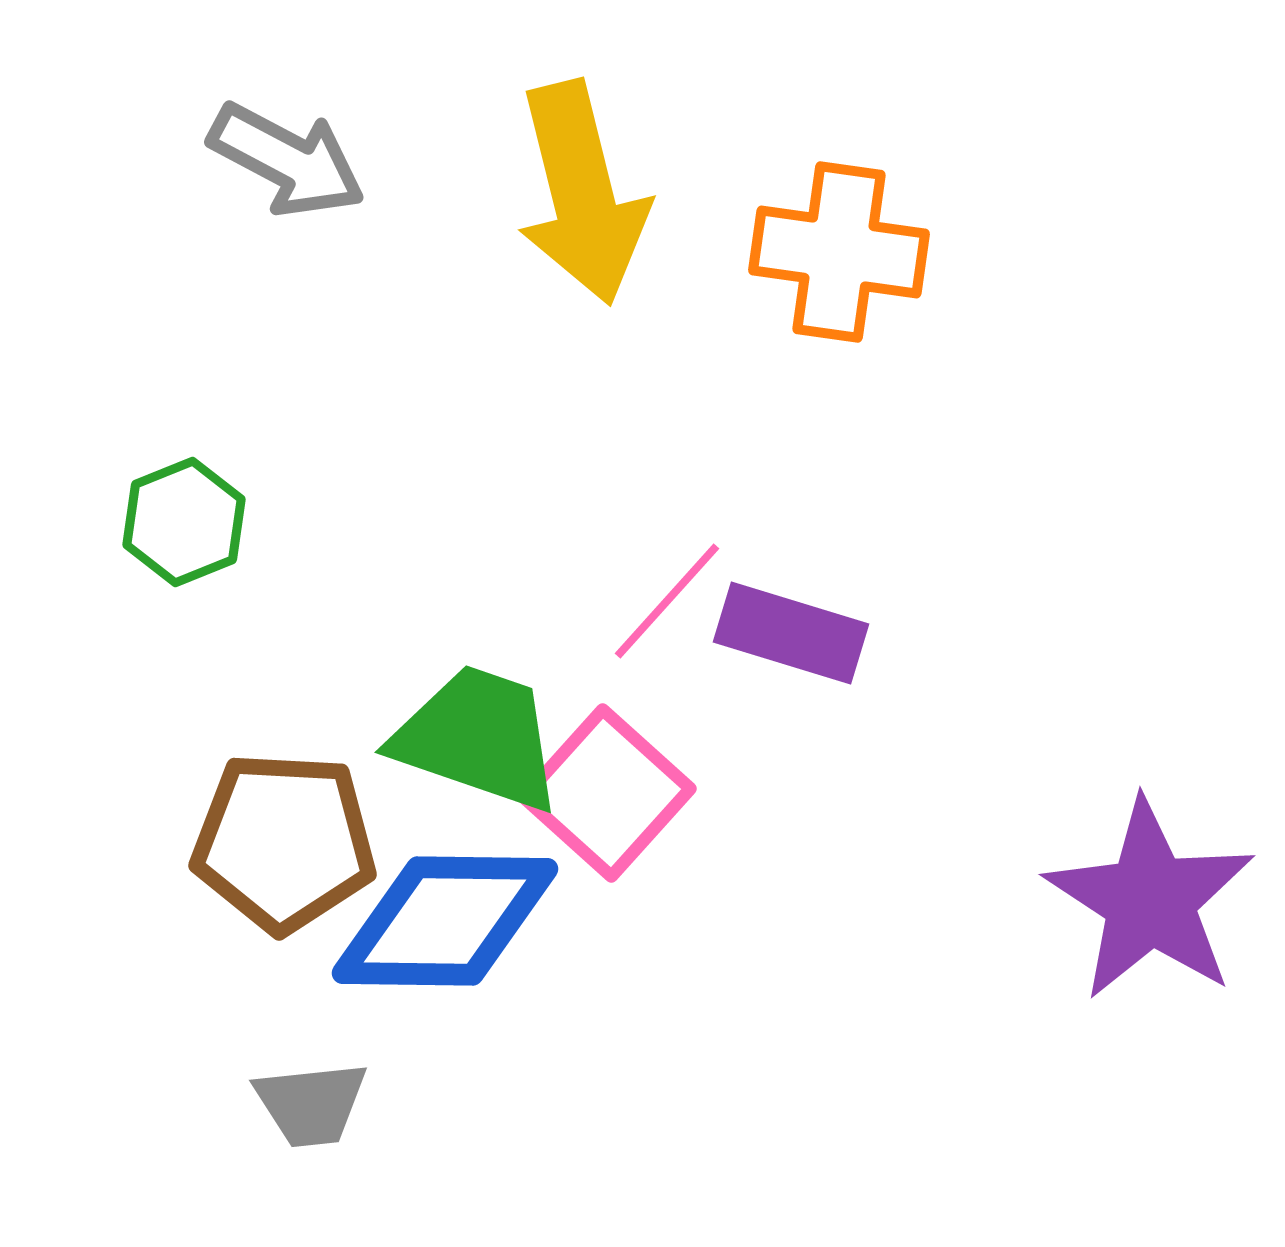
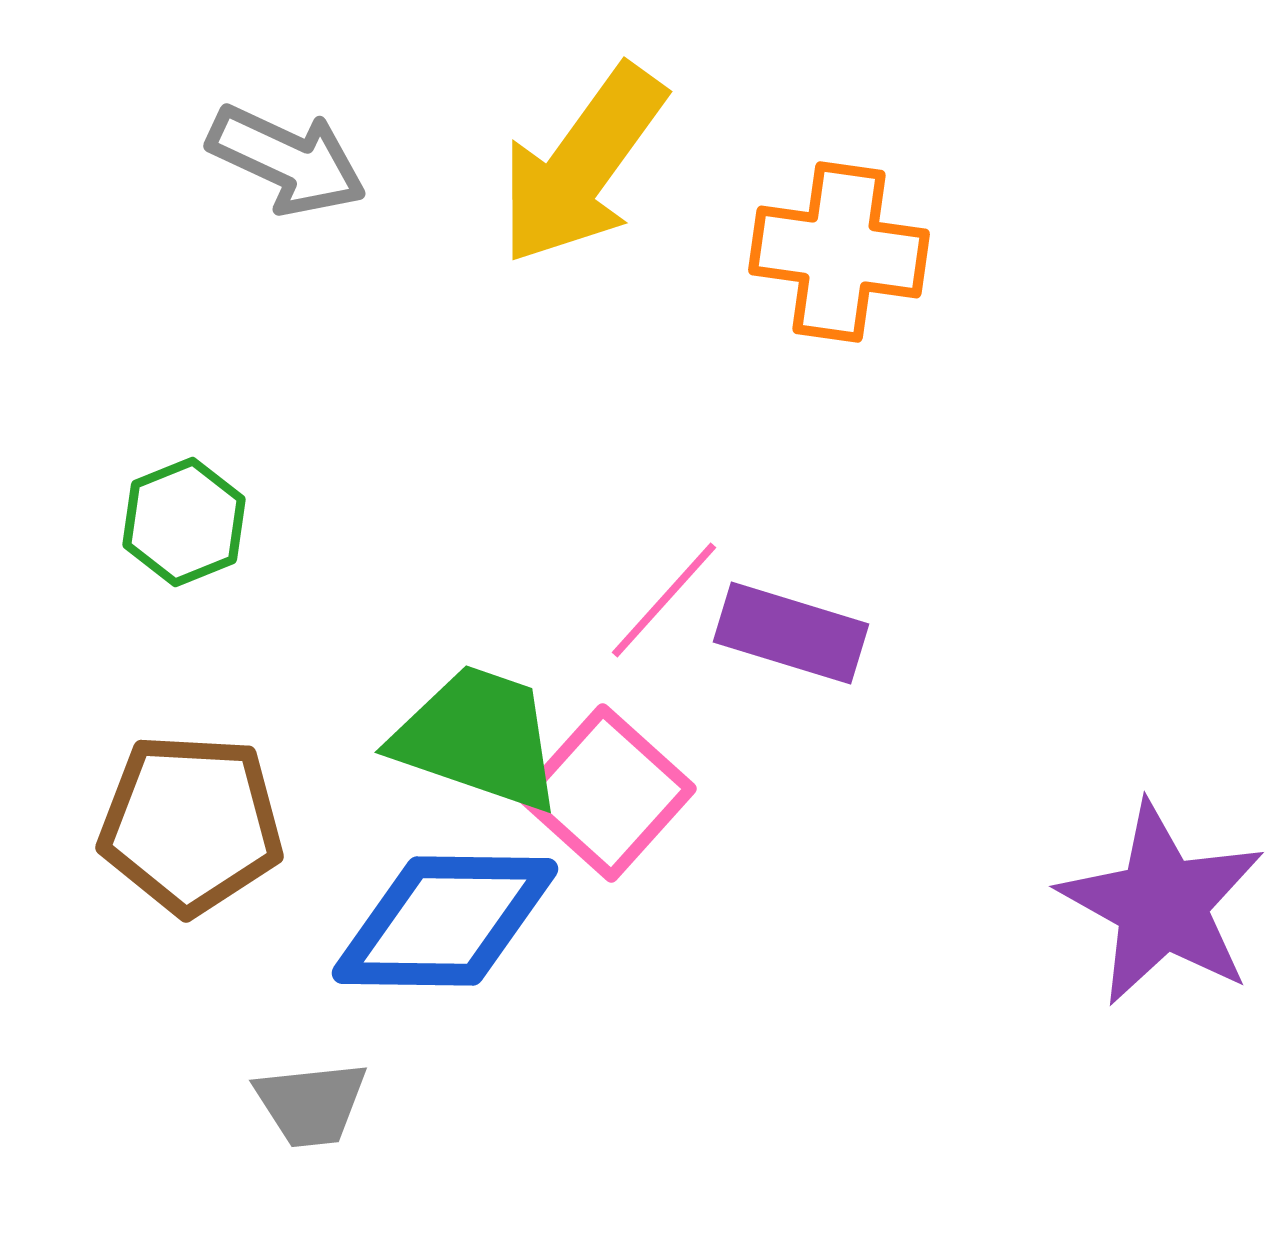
gray arrow: rotated 3 degrees counterclockwise
yellow arrow: moved 28 px up; rotated 50 degrees clockwise
pink line: moved 3 px left, 1 px up
brown pentagon: moved 93 px left, 18 px up
purple star: moved 12 px right, 4 px down; rotated 4 degrees counterclockwise
